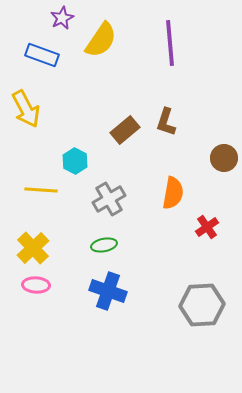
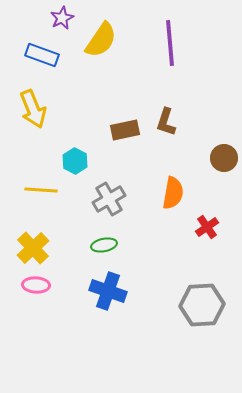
yellow arrow: moved 7 px right; rotated 6 degrees clockwise
brown rectangle: rotated 28 degrees clockwise
